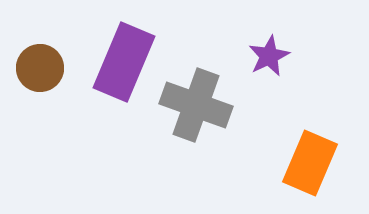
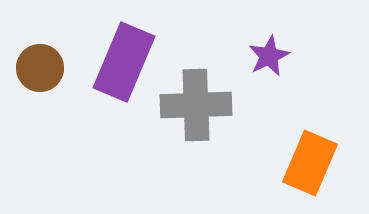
gray cross: rotated 22 degrees counterclockwise
